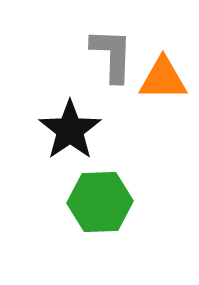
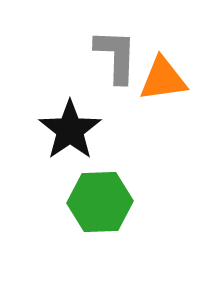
gray L-shape: moved 4 px right, 1 px down
orange triangle: rotated 8 degrees counterclockwise
